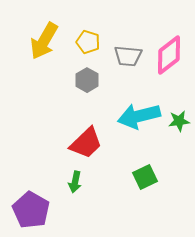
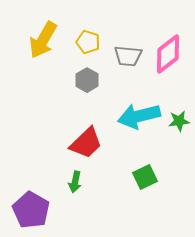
yellow arrow: moved 1 px left, 1 px up
pink diamond: moved 1 px left, 1 px up
